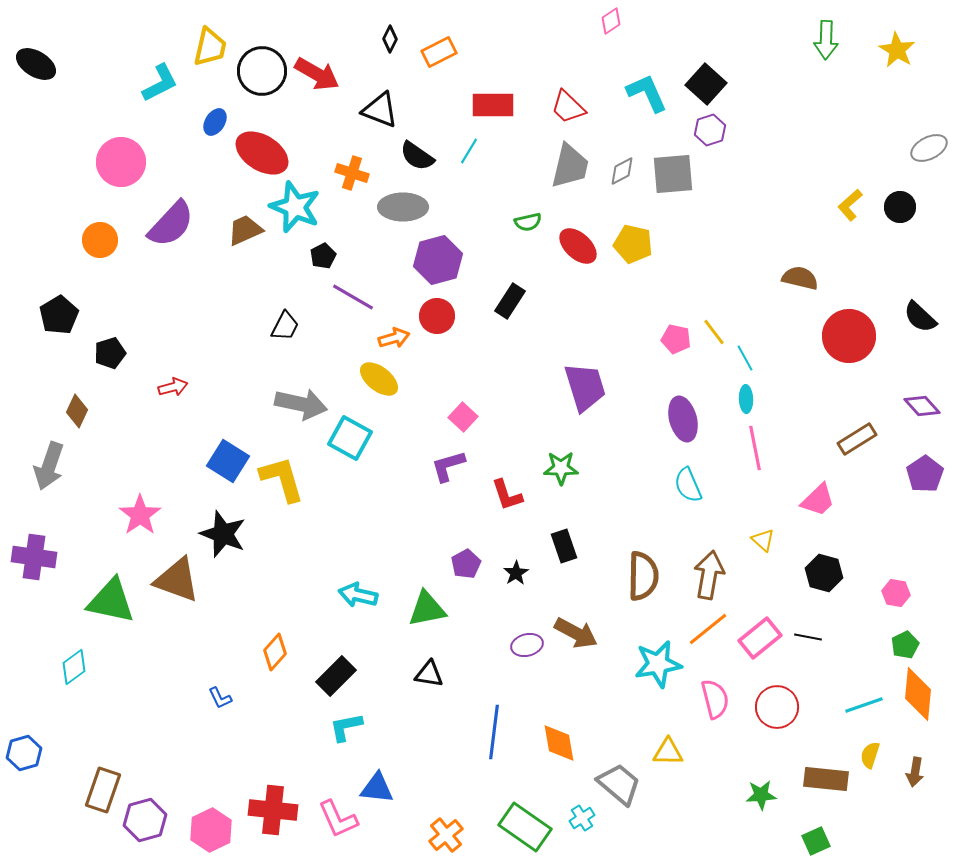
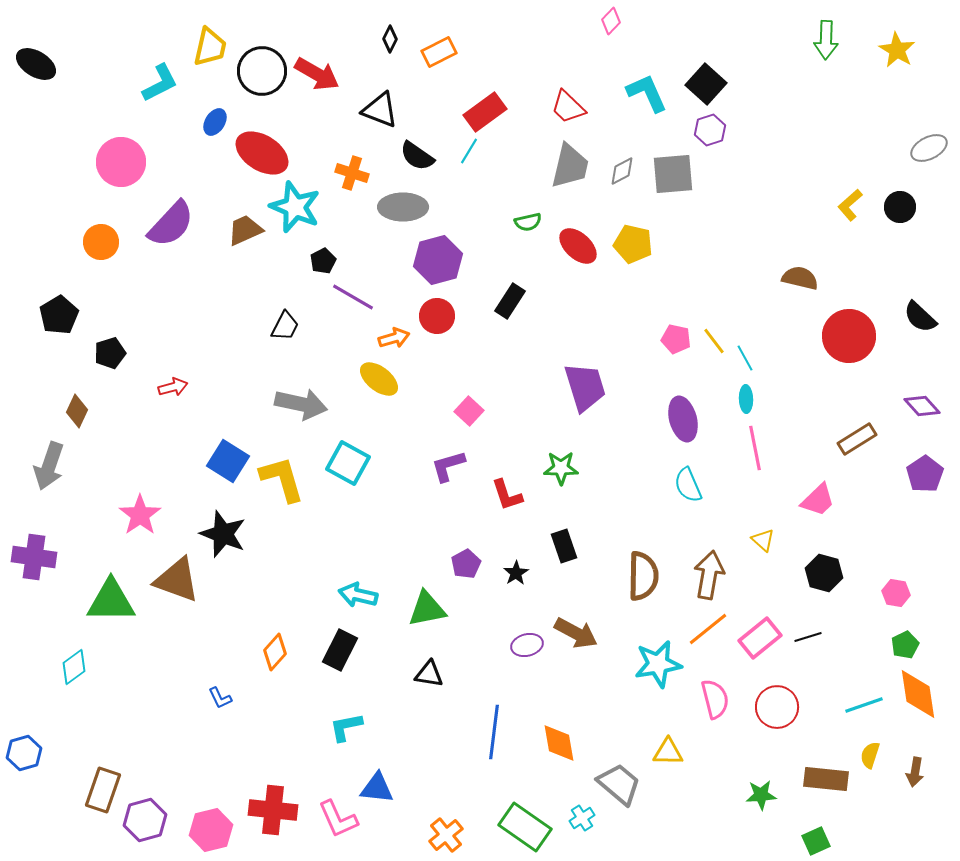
pink diamond at (611, 21): rotated 12 degrees counterclockwise
red rectangle at (493, 105): moved 8 px left, 7 px down; rotated 36 degrees counterclockwise
orange circle at (100, 240): moved 1 px right, 2 px down
black pentagon at (323, 256): moved 5 px down
yellow line at (714, 332): moved 9 px down
pink square at (463, 417): moved 6 px right, 6 px up
cyan square at (350, 438): moved 2 px left, 25 px down
green triangle at (111, 601): rotated 12 degrees counterclockwise
black line at (808, 637): rotated 28 degrees counterclockwise
black rectangle at (336, 676): moved 4 px right, 26 px up; rotated 18 degrees counterclockwise
orange diamond at (918, 694): rotated 14 degrees counterclockwise
pink hexagon at (211, 830): rotated 12 degrees clockwise
